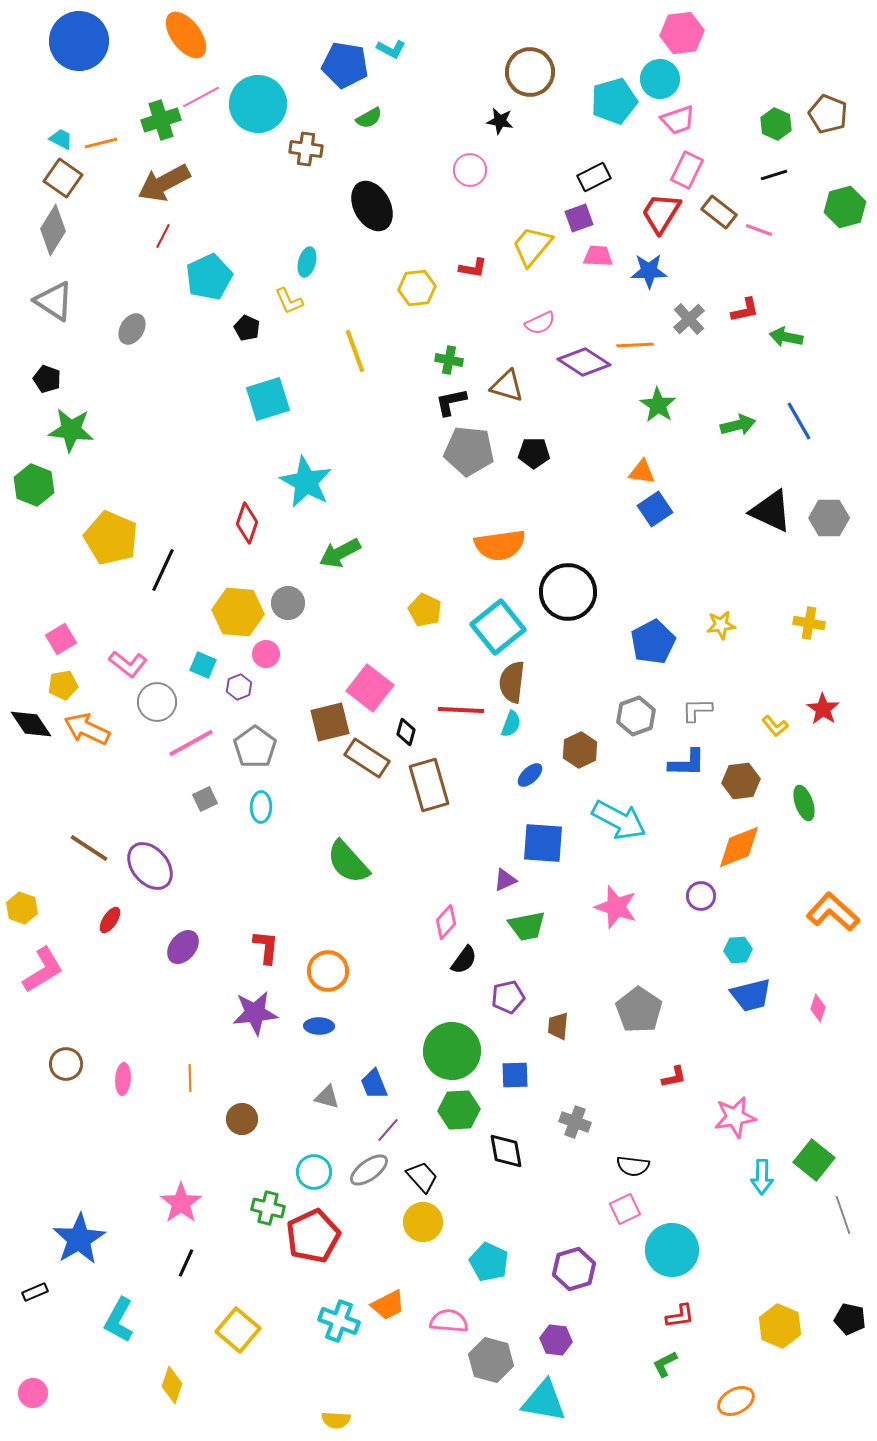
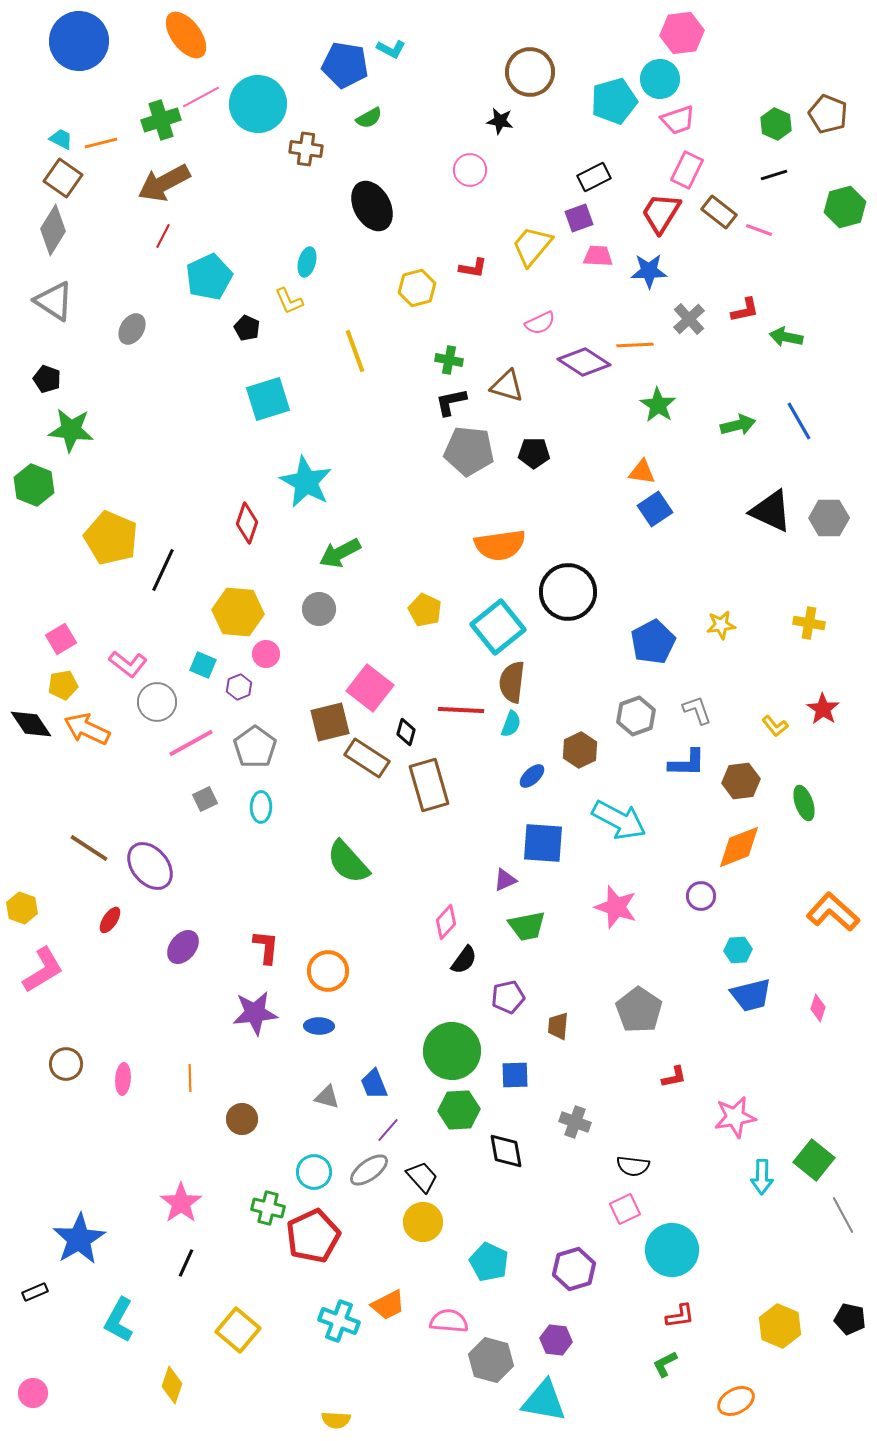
yellow hexagon at (417, 288): rotated 9 degrees counterclockwise
gray circle at (288, 603): moved 31 px right, 6 px down
gray L-shape at (697, 710): rotated 72 degrees clockwise
blue ellipse at (530, 775): moved 2 px right, 1 px down
gray line at (843, 1215): rotated 9 degrees counterclockwise
